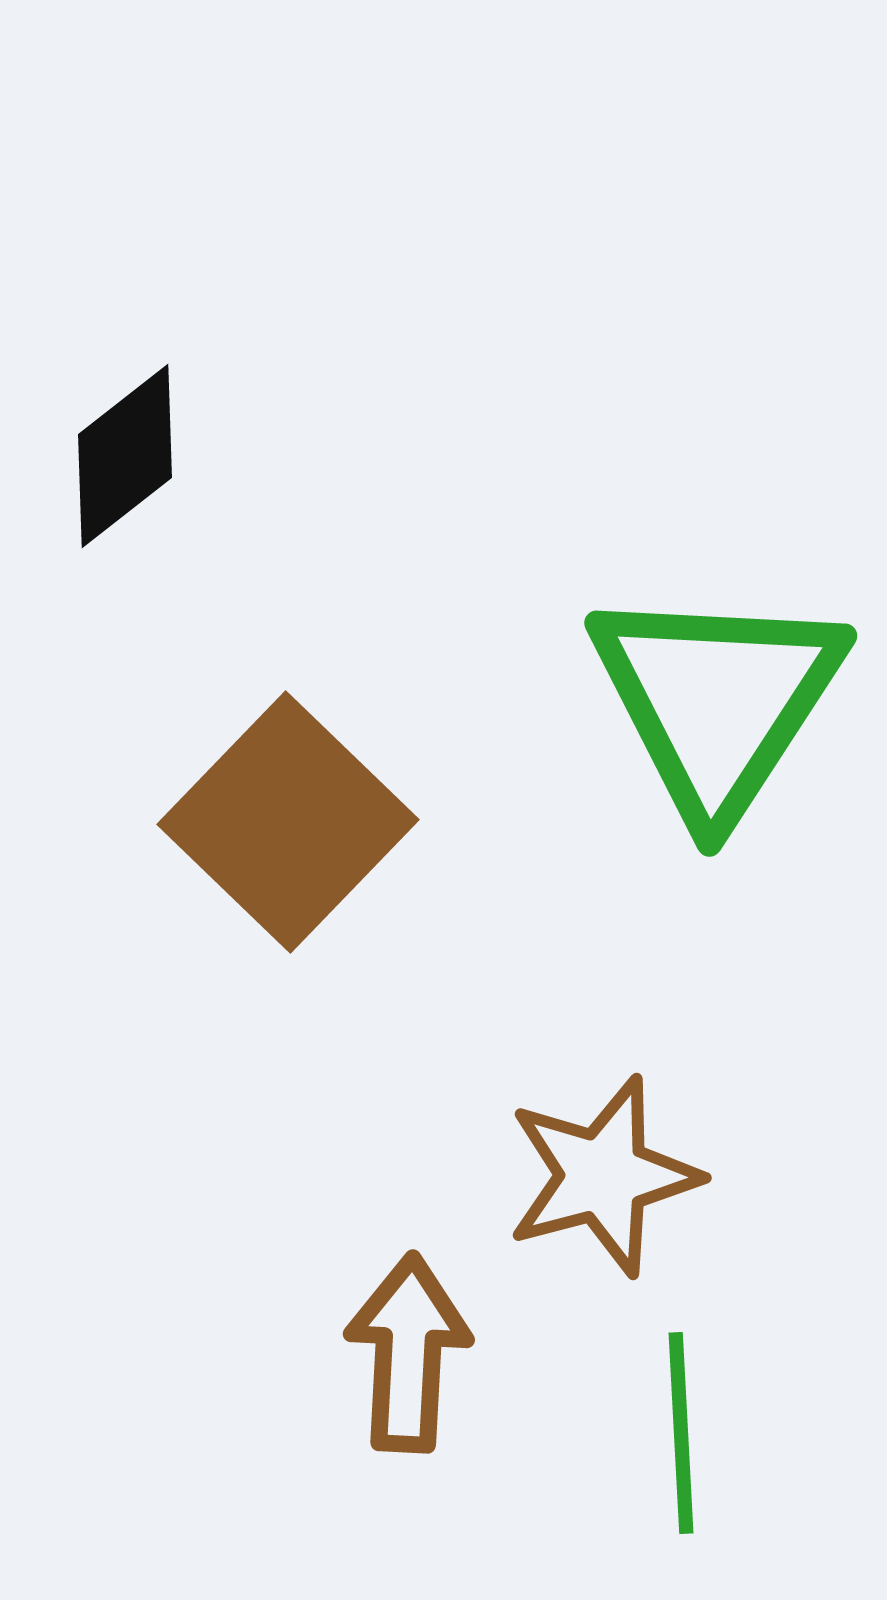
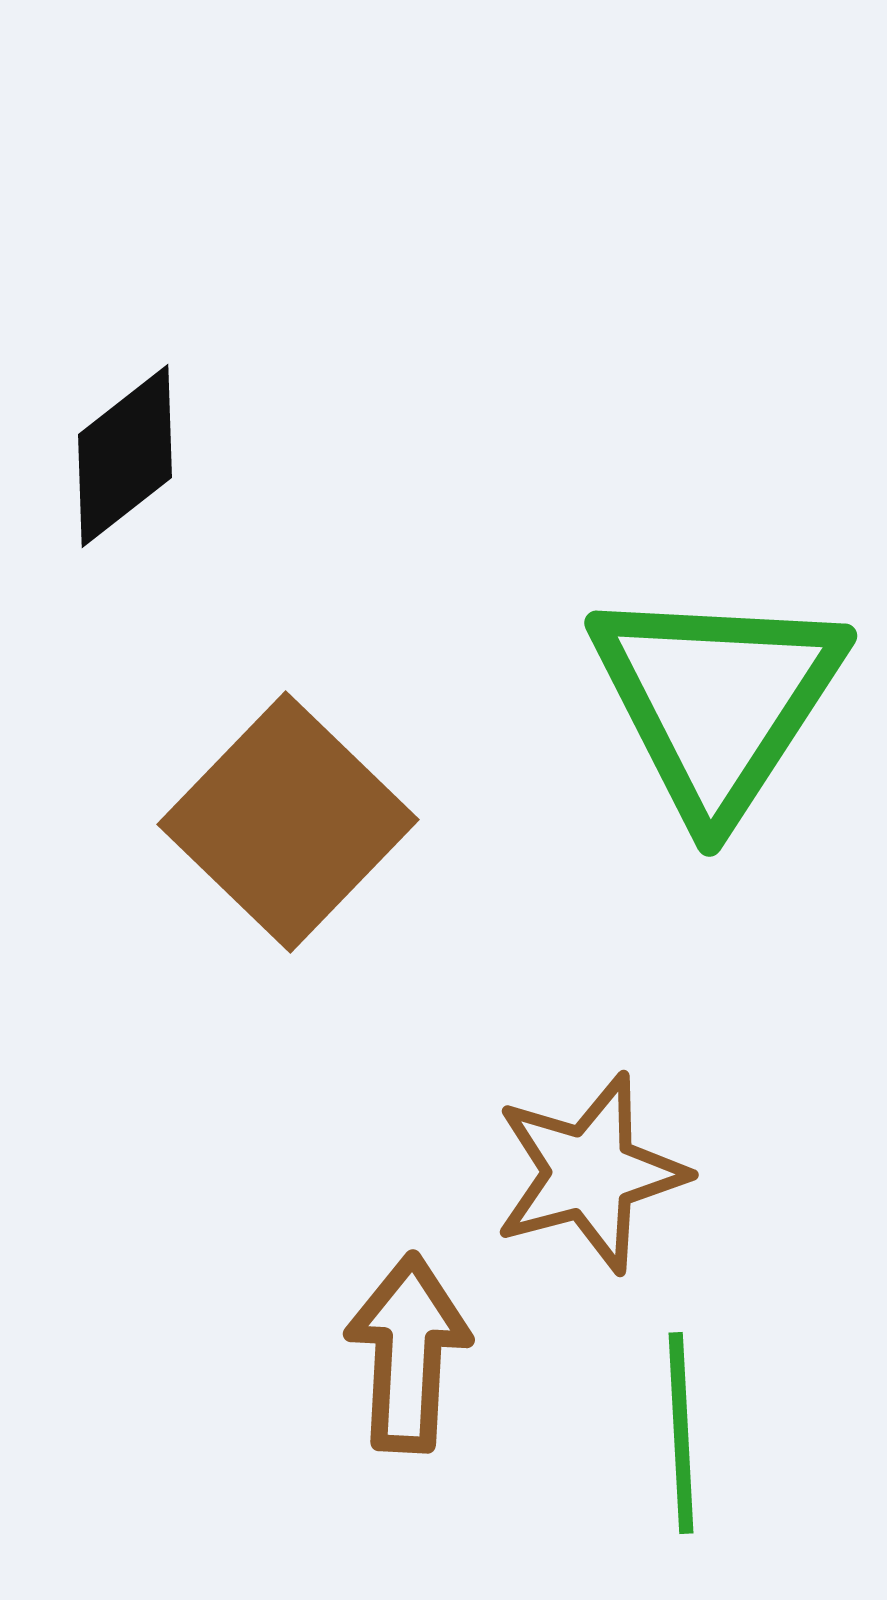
brown star: moved 13 px left, 3 px up
